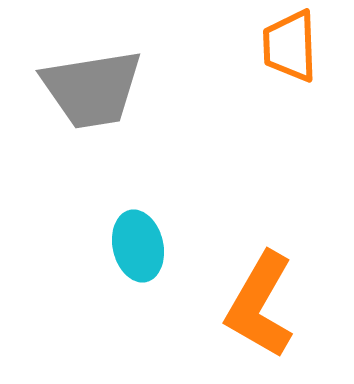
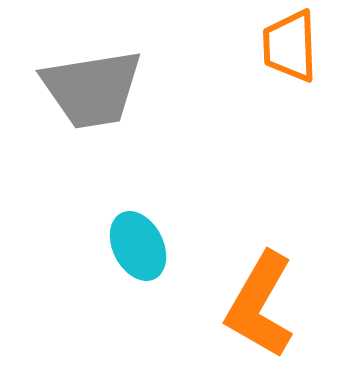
cyan ellipse: rotated 14 degrees counterclockwise
